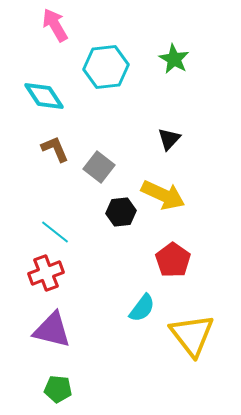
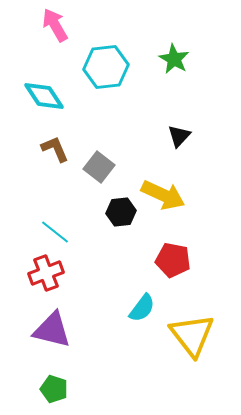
black triangle: moved 10 px right, 3 px up
red pentagon: rotated 24 degrees counterclockwise
green pentagon: moved 4 px left; rotated 12 degrees clockwise
